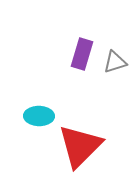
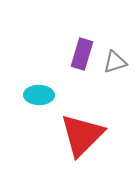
cyan ellipse: moved 21 px up
red triangle: moved 2 px right, 11 px up
